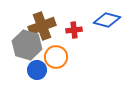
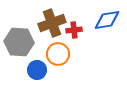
blue diamond: rotated 24 degrees counterclockwise
brown cross: moved 10 px right, 3 px up
gray hexagon: moved 8 px left, 3 px up; rotated 12 degrees counterclockwise
orange circle: moved 2 px right, 3 px up
